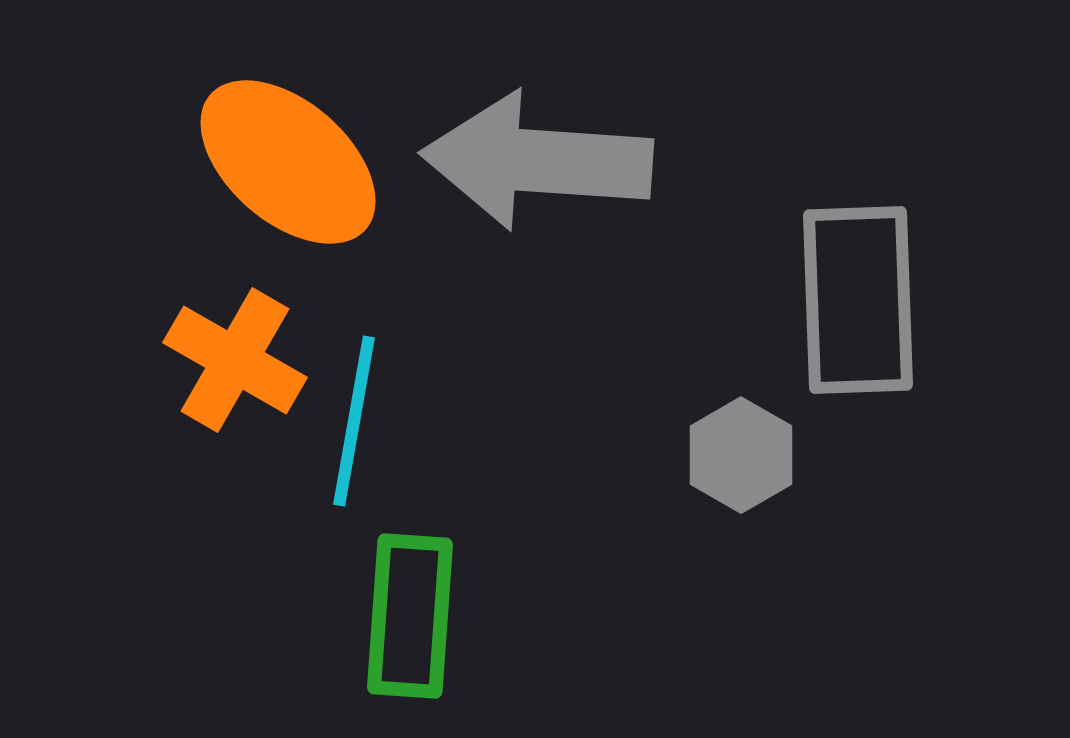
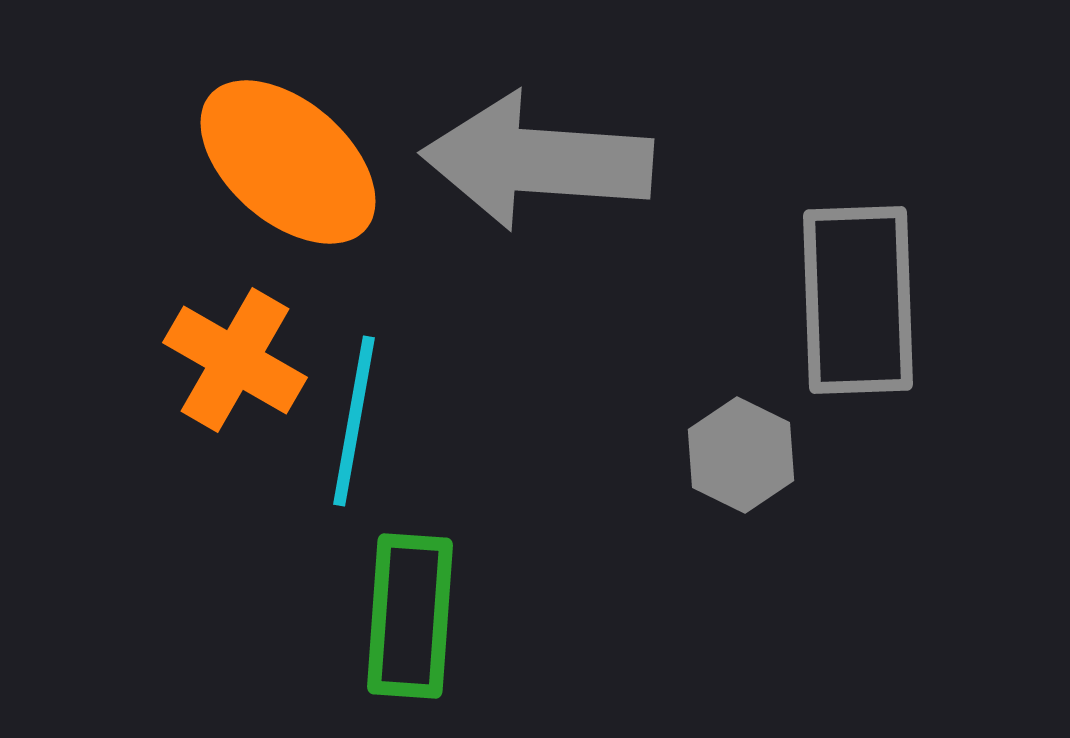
gray hexagon: rotated 4 degrees counterclockwise
